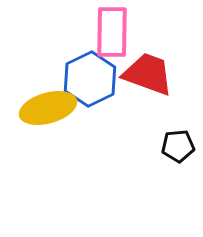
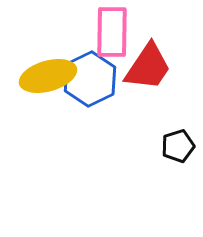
red trapezoid: moved 7 px up; rotated 104 degrees clockwise
yellow ellipse: moved 32 px up
black pentagon: rotated 12 degrees counterclockwise
